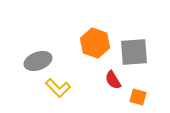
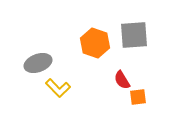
gray square: moved 17 px up
gray ellipse: moved 2 px down
red semicircle: moved 9 px right
orange square: rotated 24 degrees counterclockwise
